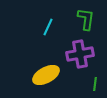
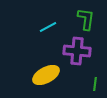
cyan line: rotated 36 degrees clockwise
purple cross: moved 3 px left, 3 px up; rotated 16 degrees clockwise
